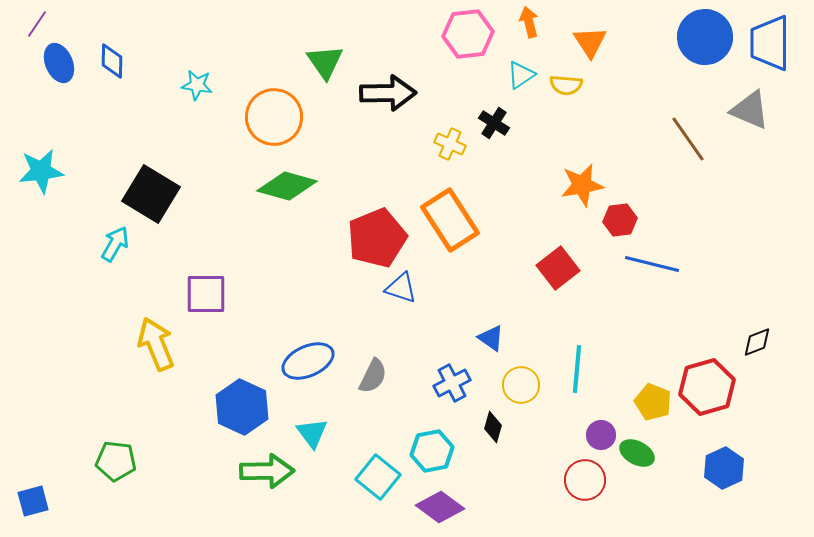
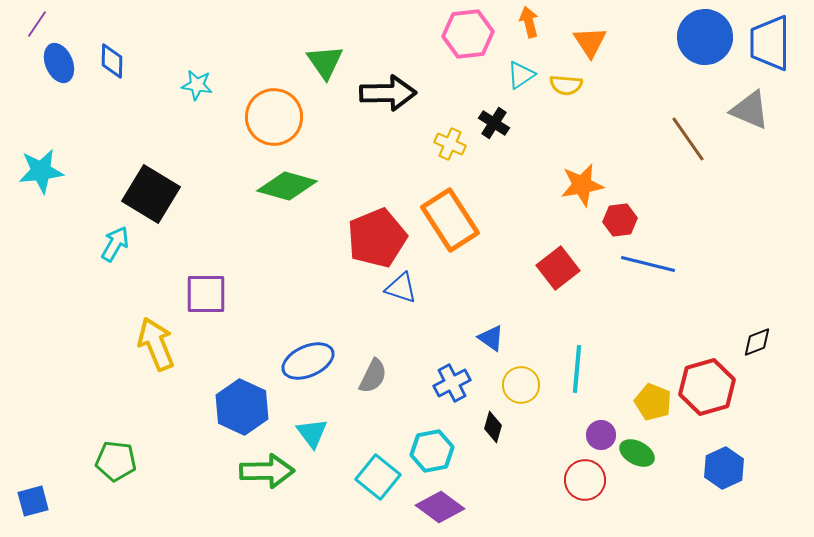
blue line at (652, 264): moved 4 px left
